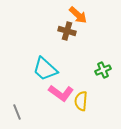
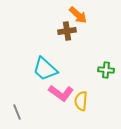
brown cross: rotated 24 degrees counterclockwise
green cross: moved 3 px right; rotated 28 degrees clockwise
